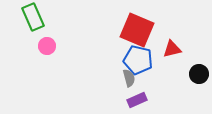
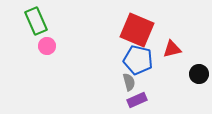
green rectangle: moved 3 px right, 4 px down
gray semicircle: moved 4 px down
